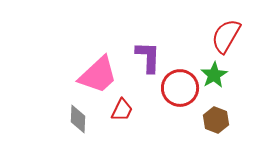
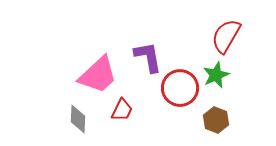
purple L-shape: rotated 12 degrees counterclockwise
green star: moved 2 px right; rotated 8 degrees clockwise
